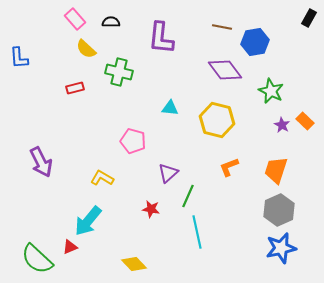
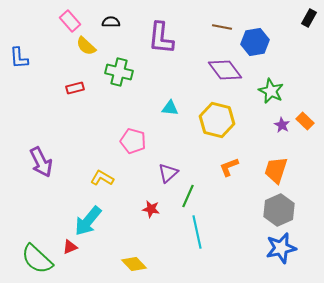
pink rectangle: moved 5 px left, 2 px down
yellow semicircle: moved 3 px up
